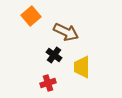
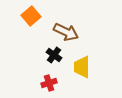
red cross: moved 1 px right
